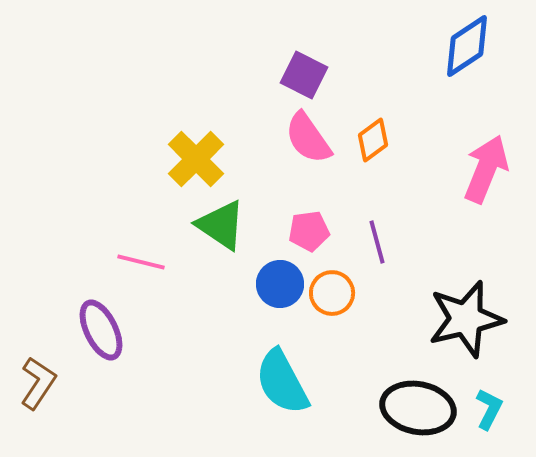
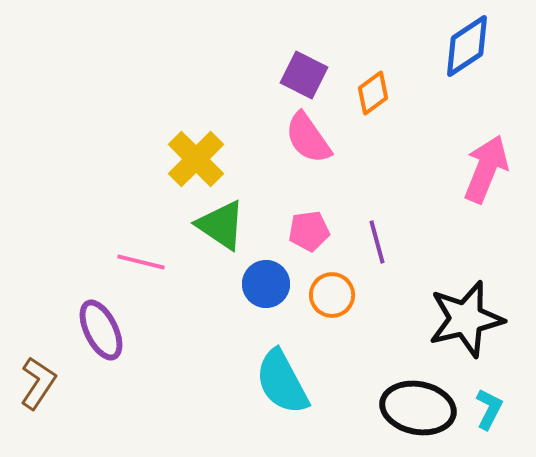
orange diamond: moved 47 px up
blue circle: moved 14 px left
orange circle: moved 2 px down
